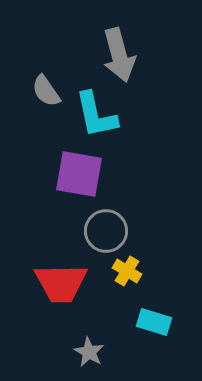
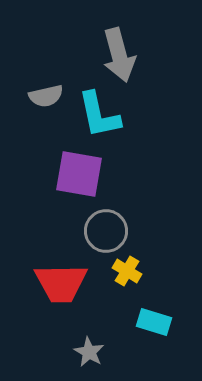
gray semicircle: moved 5 px down; rotated 68 degrees counterclockwise
cyan L-shape: moved 3 px right
